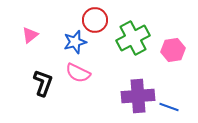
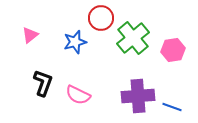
red circle: moved 6 px right, 2 px up
green cross: rotated 12 degrees counterclockwise
pink semicircle: moved 22 px down
blue line: moved 3 px right
